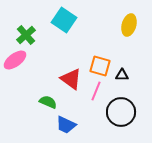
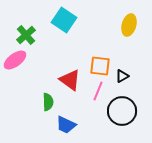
orange square: rotated 10 degrees counterclockwise
black triangle: moved 1 px down; rotated 32 degrees counterclockwise
red triangle: moved 1 px left, 1 px down
pink line: moved 2 px right
green semicircle: rotated 66 degrees clockwise
black circle: moved 1 px right, 1 px up
